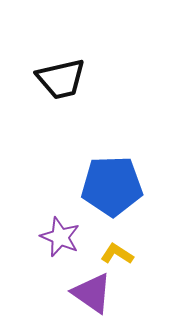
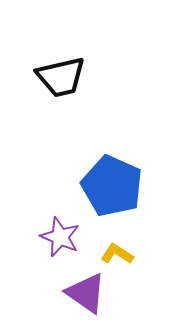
black trapezoid: moved 2 px up
blue pentagon: rotated 26 degrees clockwise
purple triangle: moved 6 px left
